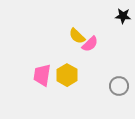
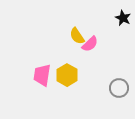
black star: moved 2 px down; rotated 21 degrees clockwise
yellow semicircle: rotated 12 degrees clockwise
gray circle: moved 2 px down
